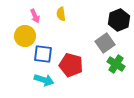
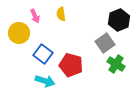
yellow circle: moved 6 px left, 3 px up
blue square: rotated 30 degrees clockwise
cyan arrow: moved 1 px right, 1 px down
